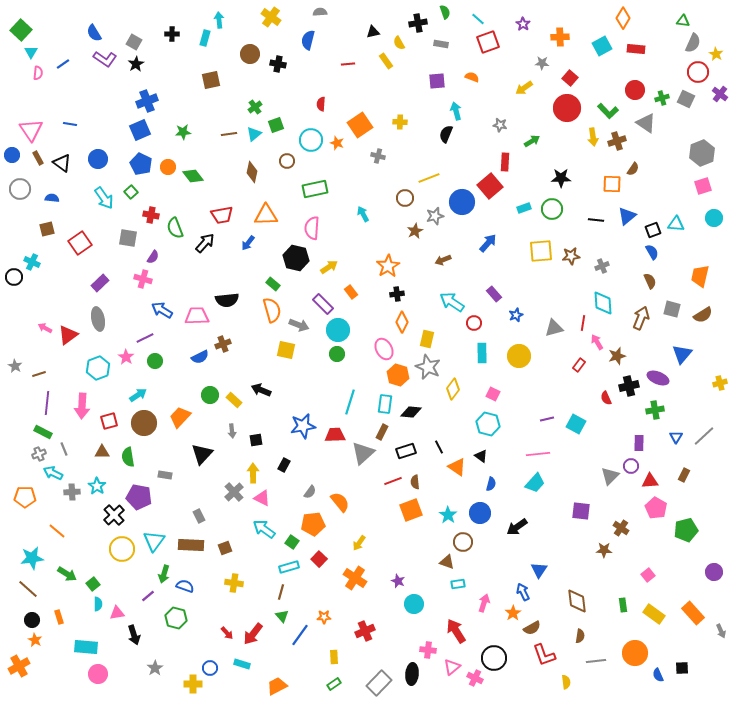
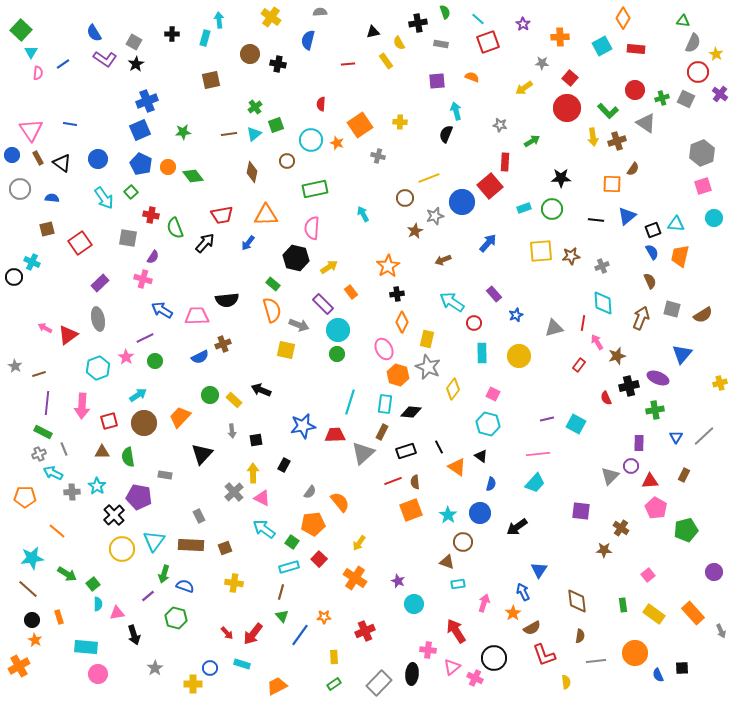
orange trapezoid at (700, 276): moved 20 px left, 20 px up
